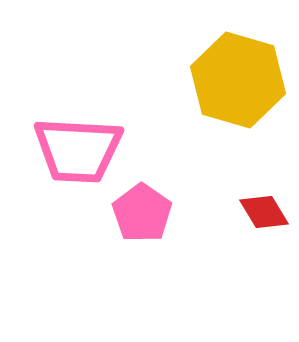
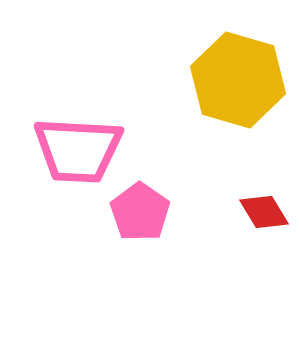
pink pentagon: moved 2 px left, 1 px up
